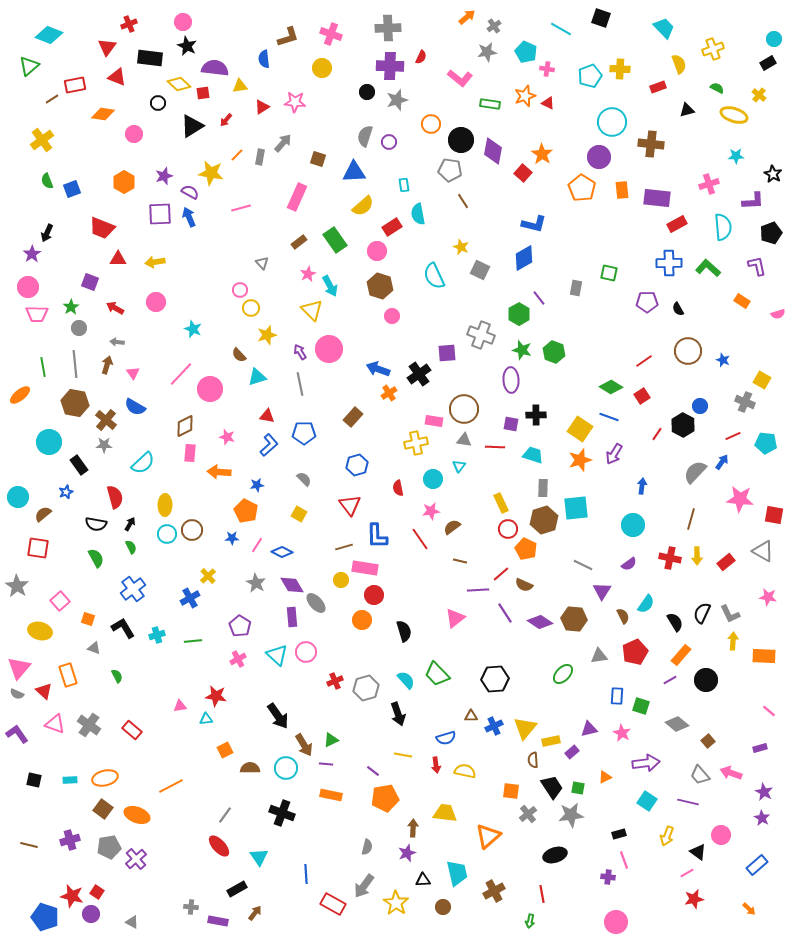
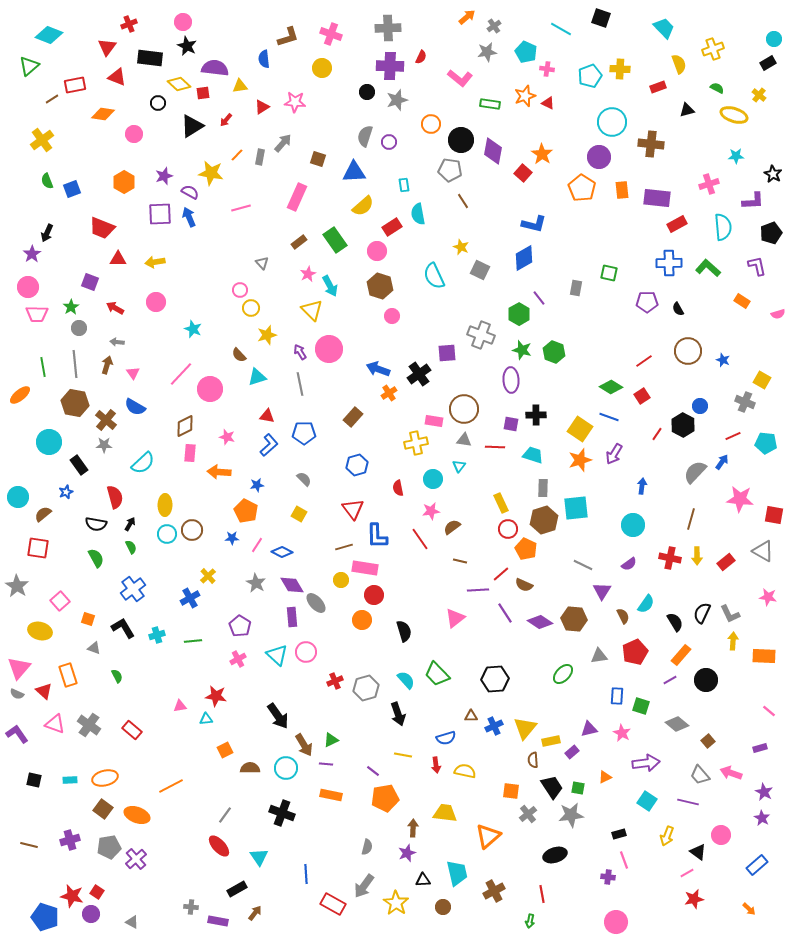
red triangle at (350, 505): moved 3 px right, 4 px down
